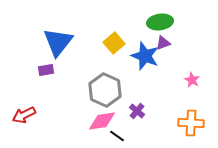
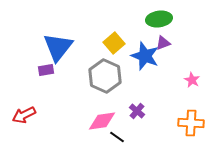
green ellipse: moved 1 px left, 3 px up
blue triangle: moved 5 px down
gray hexagon: moved 14 px up
black line: moved 1 px down
